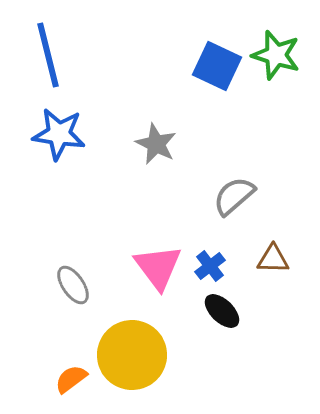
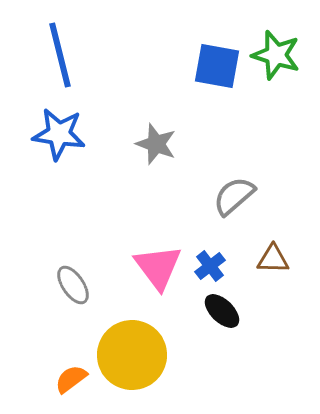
blue line: moved 12 px right
blue square: rotated 15 degrees counterclockwise
gray star: rotated 6 degrees counterclockwise
